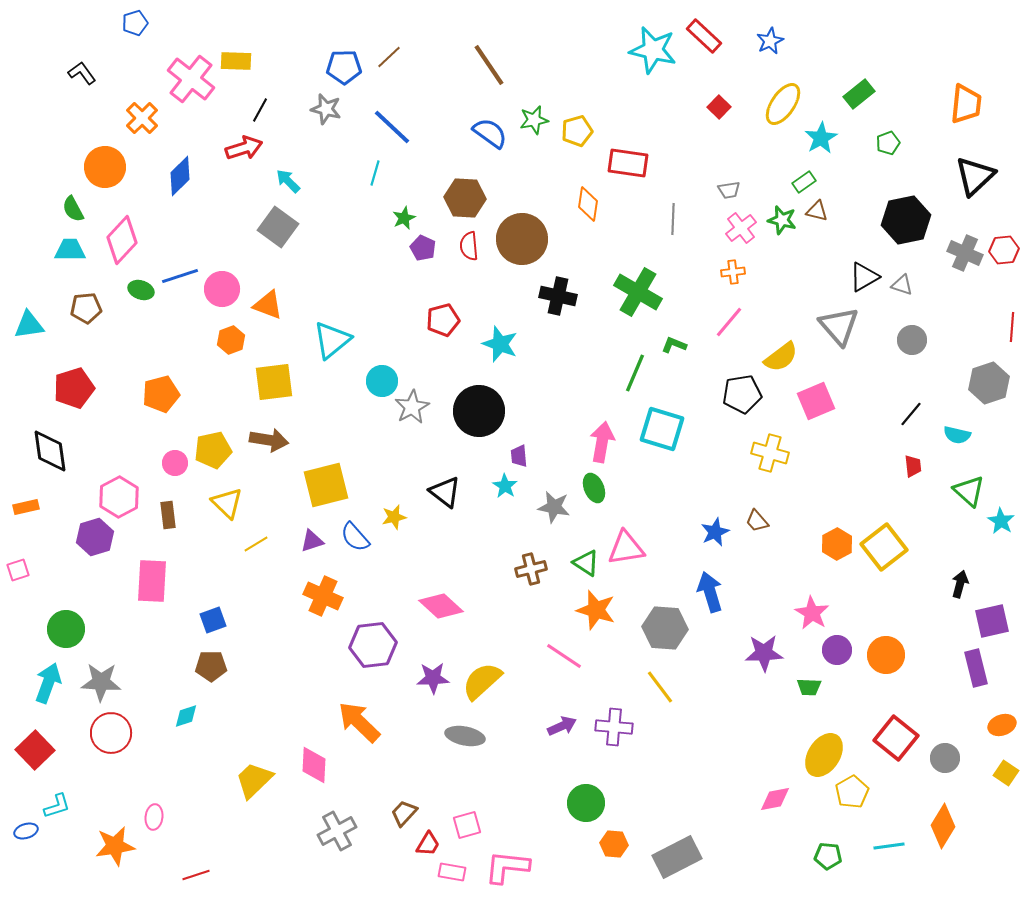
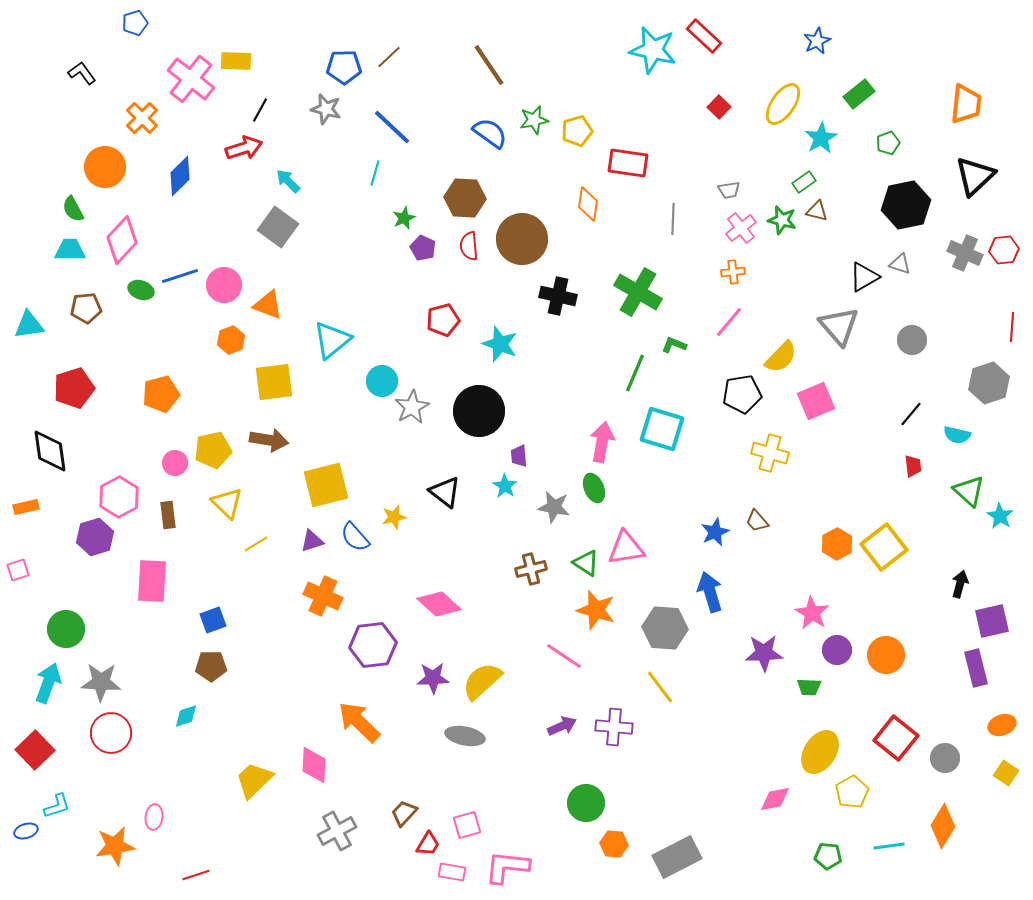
blue star at (770, 41): moved 47 px right
black hexagon at (906, 220): moved 15 px up
gray triangle at (902, 285): moved 2 px left, 21 px up
pink circle at (222, 289): moved 2 px right, 4 px up
yellow semicircle at (781, 357): rotated 9 degrees counterclockwise
cyan star at (1001, 521): moved 1 px left, 5 px up
pink diamond at (441, 606): moved 2 px left, 2 px up
yellow ellipse at (824, 755): moved 4 px left, 3 px up
